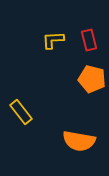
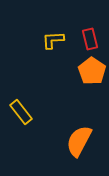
red rectangle: moved 1 px right, 1 px up
orange pentagon: moved 8 px up; rotated 20 degrees clockwise
orange semicircle: rotated 108 degrees clockwise
